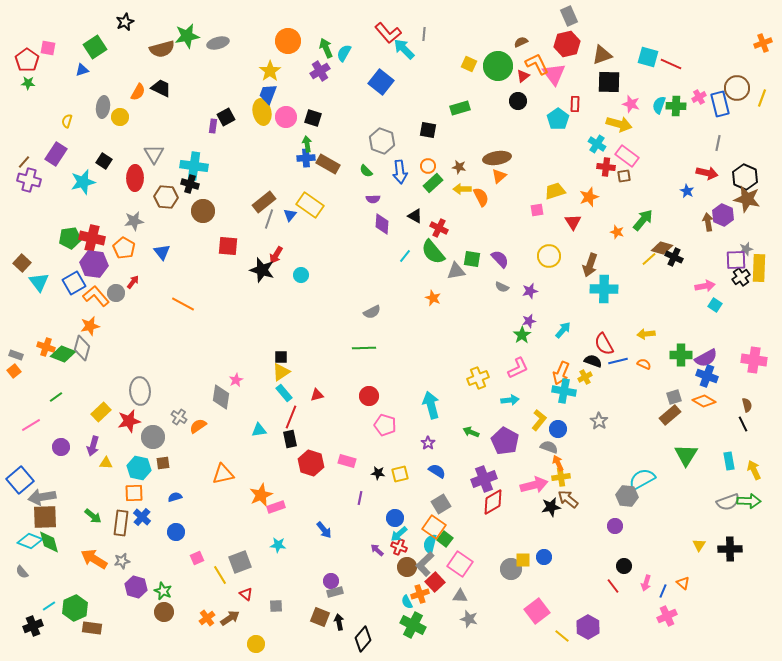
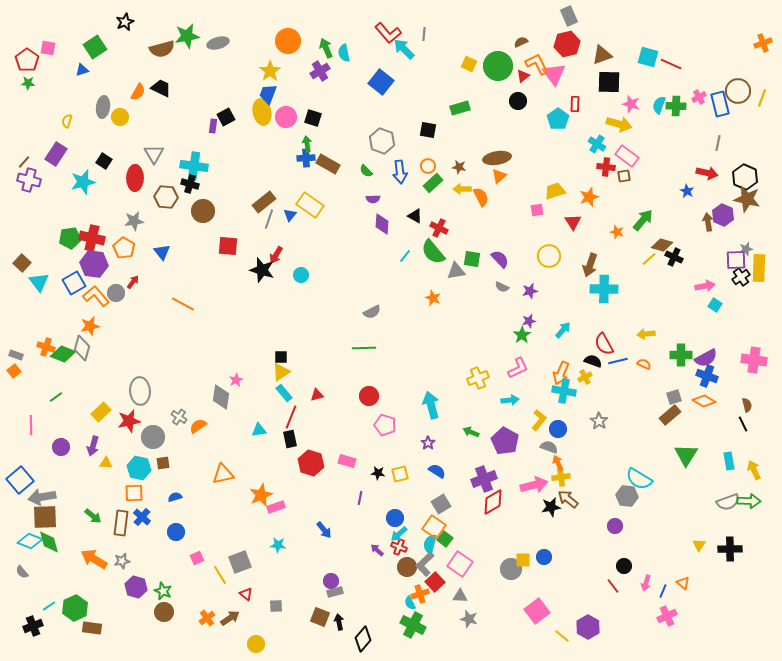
cyan semicircle at (344, 53): rotated 42 degrees counterclockwise
brown circle at (737, 88): moved 1 px right, 3 px down
brown diamond at (662, 248): moved 3 px up
pink line at (31, 425): rotated 60 degrees counterclockwise
cyan semicircle at (642, 479): moved 3 px left; rotated 120 degrees counterclockwise
cyan semicircle at (407, 602): moved 3 px right, 1 px down
